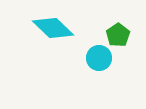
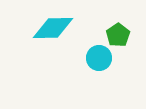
cyan diamond: rotated 45 degrees counterclockwise
